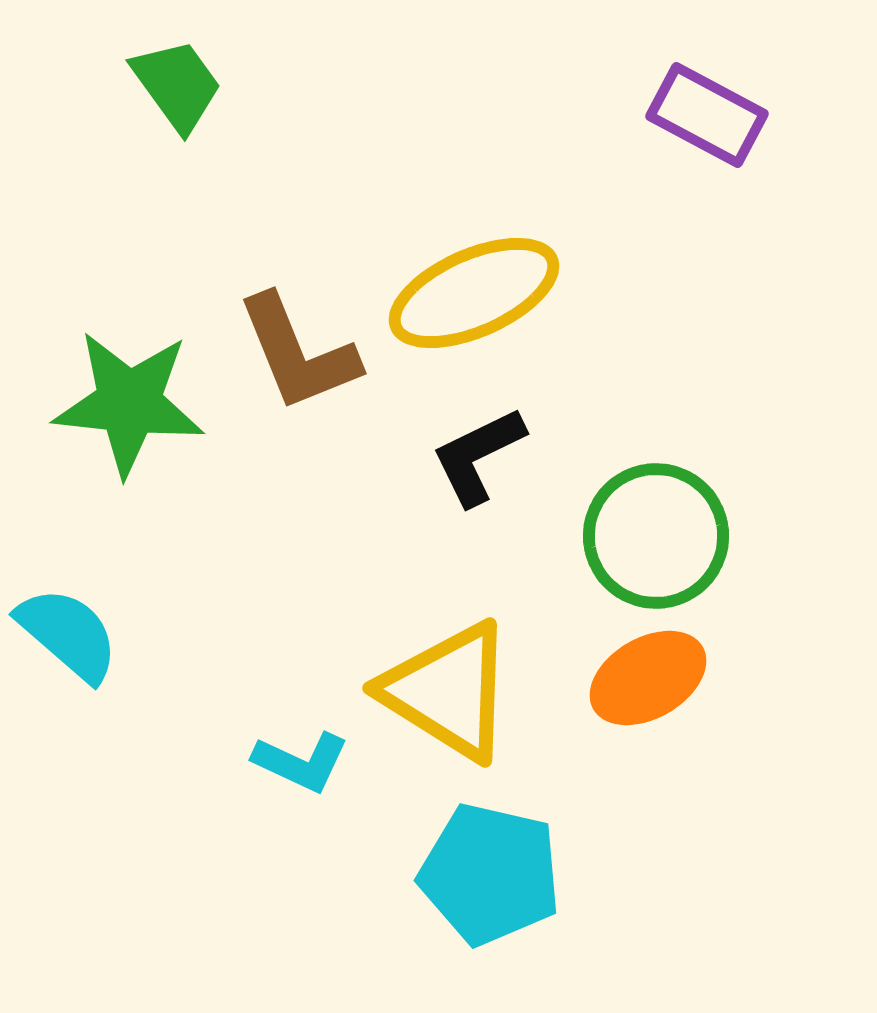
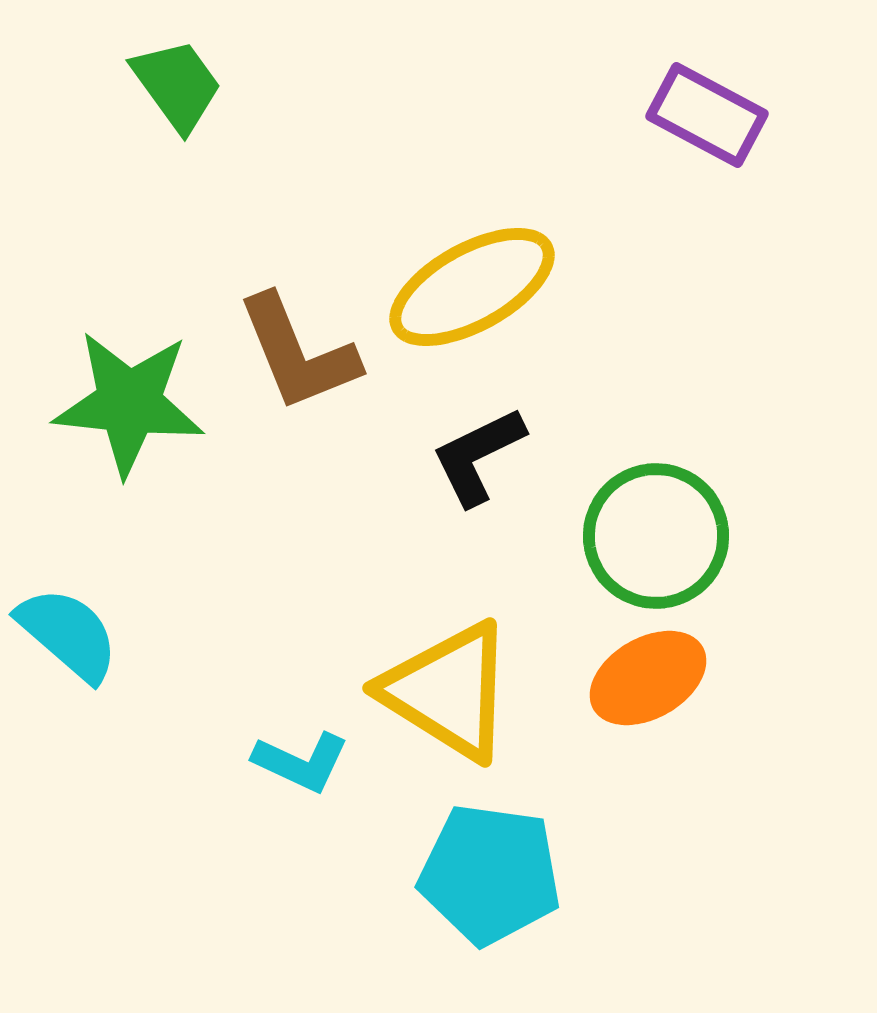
yellow ellipse: moved 2 px left, 6 px up; rotated 5 degrees counterclockwise
cyan pentagon: rotated 5 degrees counterclockwise
